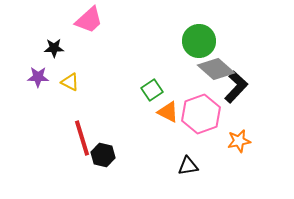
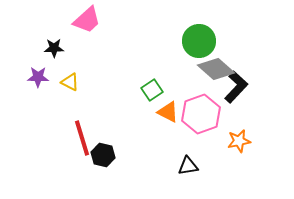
pink trapezoid: moved 2 px left
